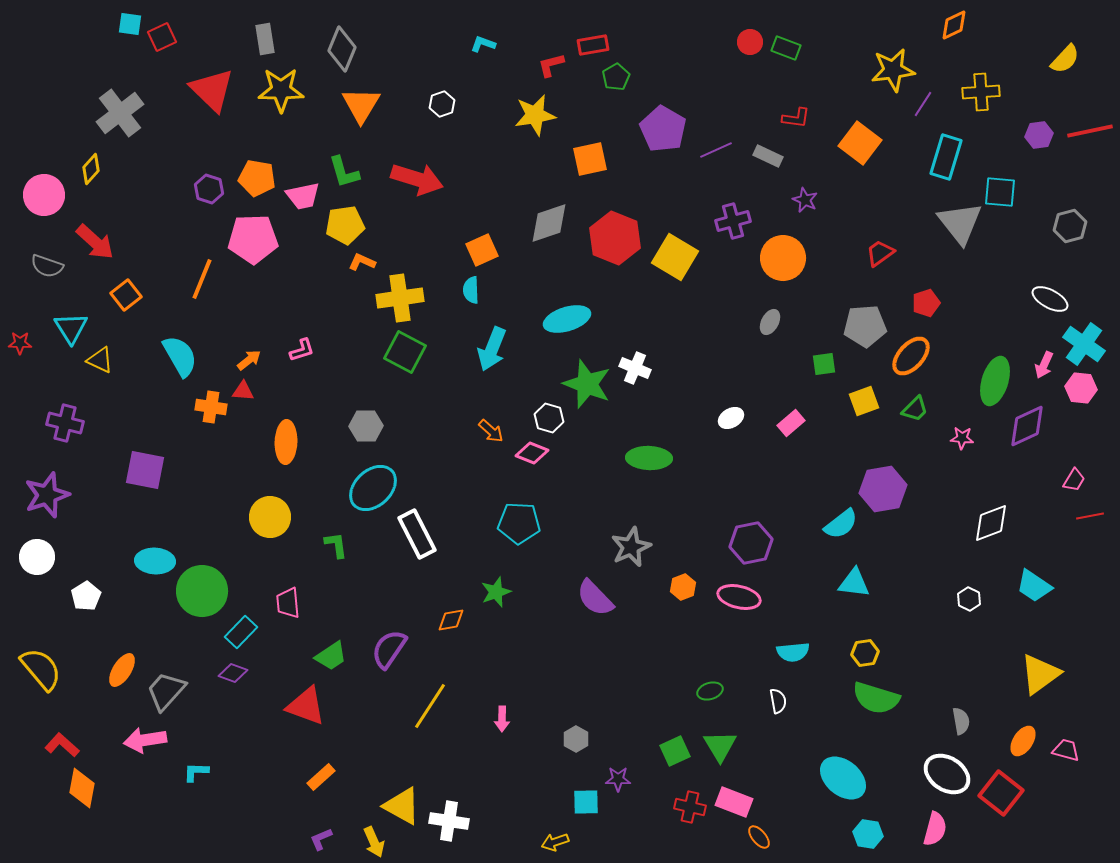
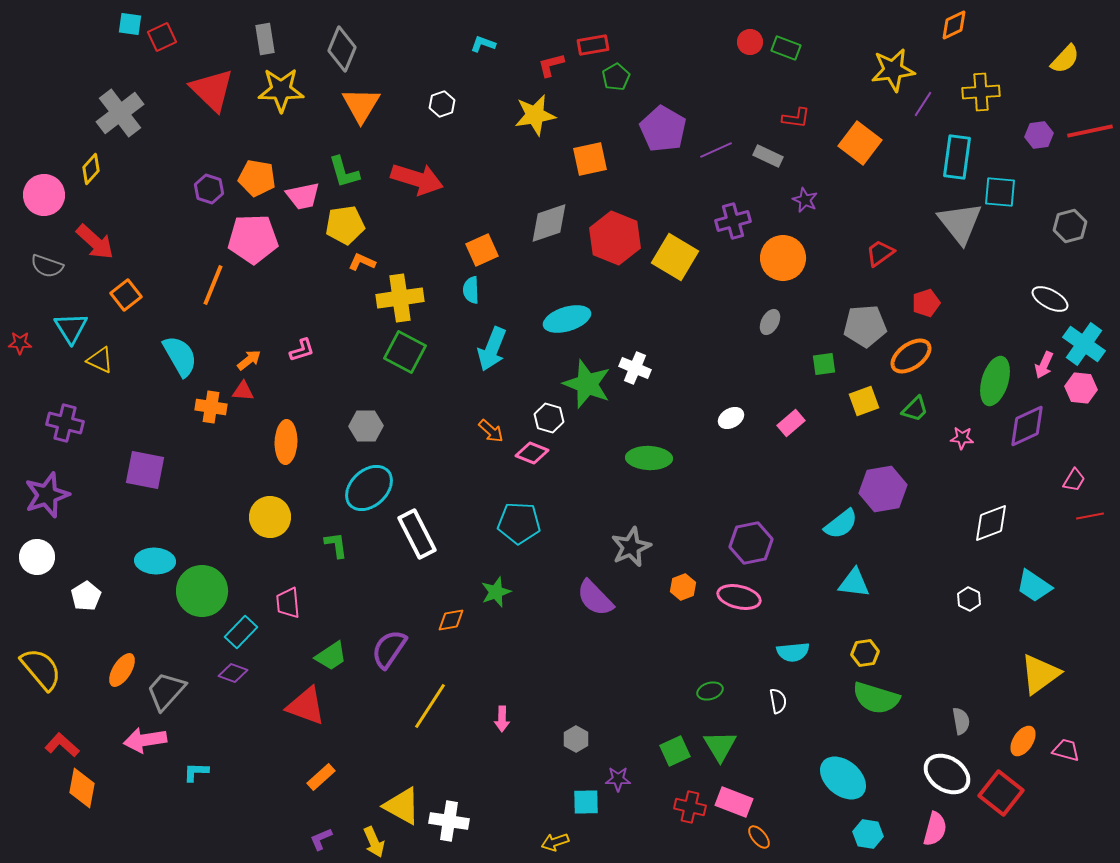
cyan rectangle at (946, 157): moved 11 px right; rotated 9 degrees counterclockwise
orange line at (202, 279): moved 11 px right, 6 px down
orange ellipse at (911, 356): rotated 12 degrees clockwise
cyan ellipse at (373, 488): moved 4 px left
